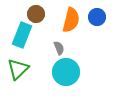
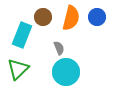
brown circle: moved 7 px right, 3 px down
orange semicircle: moved 2 px up
